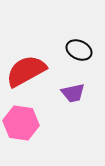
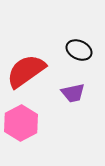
red semicircle: rotated 6 degrees counterclockwise
pink hexagon: rotated 24 degrees clockwise
